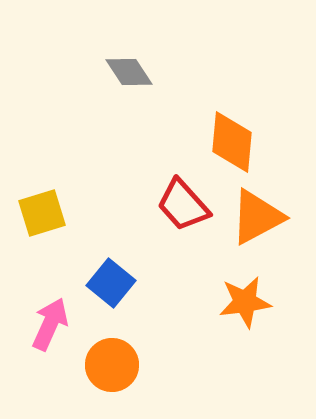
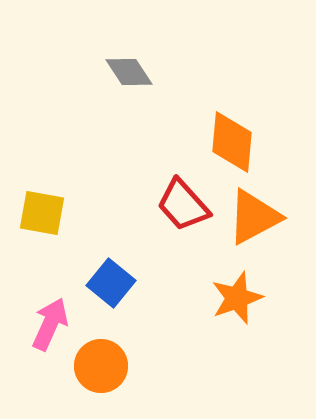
yellow square: rotated 27 degrees clockwise
orange triangle: moved 3 px left
orange star: moved 8 px left, 4 px up; rotated 12 degrees counterclockwise
orange circle: moved 11 px left, 1 px down
